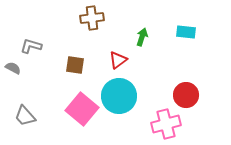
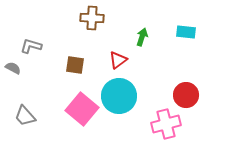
brown cross: rotated 10 degrees clockwise
